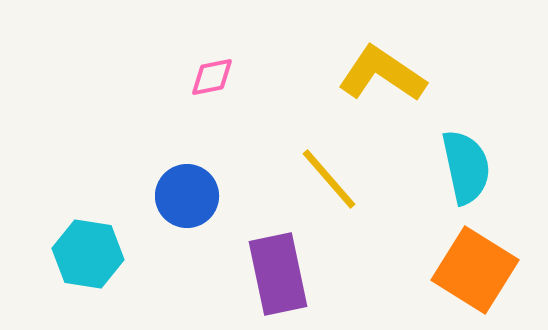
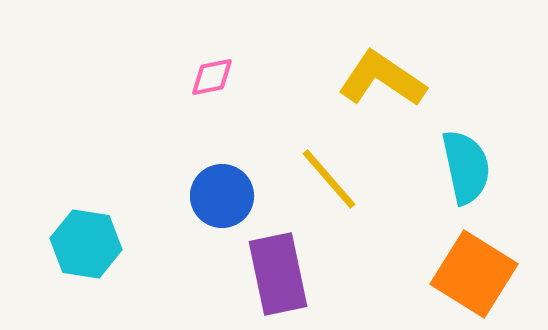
yellow L-shape: moved 5 px down
blue circle: moved 35 px right
cyan hexagon: moved 2 px left, 10 px up
orange square: moved 1 px left, 4 px down
